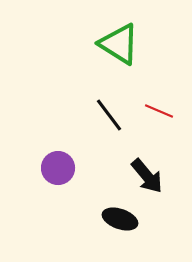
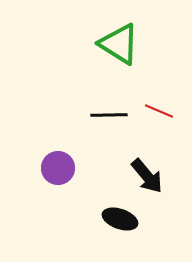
black line: rotated 54 degrees counterclockwise
